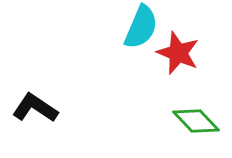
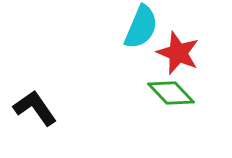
black L-shape: rotated 21 degrees clockwise
green diamond: moved 25 px left, 28 px up
